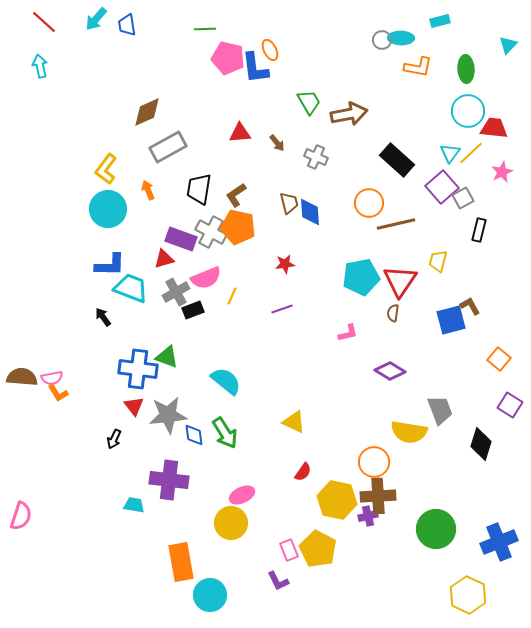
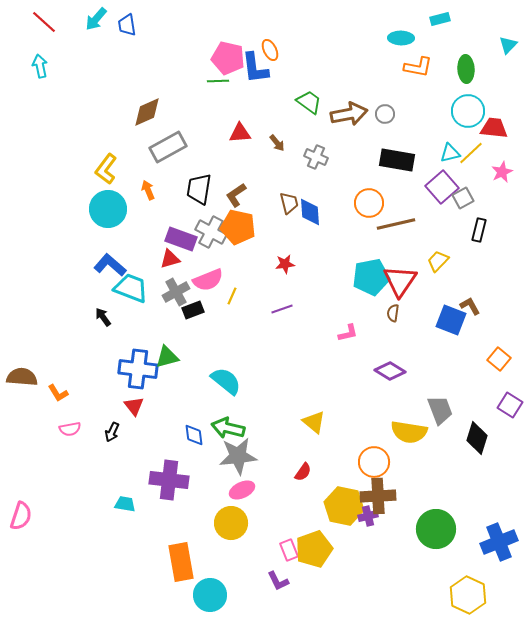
cyan rectangle at (440, 21): moved 2 px up
green line at (205, 29): moved 13 px right, 52 px down
gray circle at (382, 40): moved 3 px right, 74 px down
green trapezoid at (309, 102): rotated 24 degrees counterclockwise
cyan triangle at (450, 153): rotated 40 degrees clockwise
black rectangle at (397, 160): rotated 32 degrees counterclockwise
red triangle at (164, 259): moved 6 px right
yellow trapezoid at (438, 261): rotated 30 degrees clockwise
blue L-shape at (110, 265): rotated 140 degrees counterclockwise
cyan pentagon at (361, 277): moved 10 px right
pink semicircle at (206, 278): moved 2 px right, 2 px down
blue square at (451, 320): rotated 36 degrees clockwise
green triangle at (167, 357): rotated 35 degrees counterclockwise
pink semicircle at (52, 378): moved 18 px right, 51 px down
gray star at (168, 415): moved 70 px right, 41 px down
yellow triangle at (294, 422): moved 20 px right; rotated 15 degrees clockwise
green arrow at (225, 433): moved 3 px right, 5 px up; rotated 136 degrees clockwise
black arrow at (114, 439): moved 2 px left, 7 px up
black diamond at (481, 444): moved 4 px left, 6 px up
pink ellipse at (242, 495): moved 5 px up
yellow hexagon at (337, 500): moved 7 px right, 6 px down
cyan trapezoid at (134, 505): moved 9 px left, 1 px up
yellow pentagon at (318, 549): moved 4 px left; rotated 24 degrees clockwise
